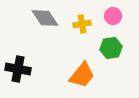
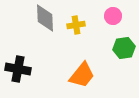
gray diamond: rotated 32 degrees clockwise
yellow cross: moved 6 px left, 1 px down
green hexagon: moved 13 px right
